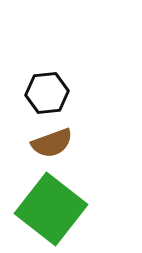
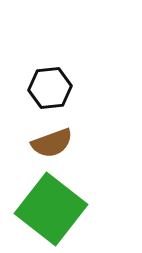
black hexagon: moved 3 px right, 5 px up
